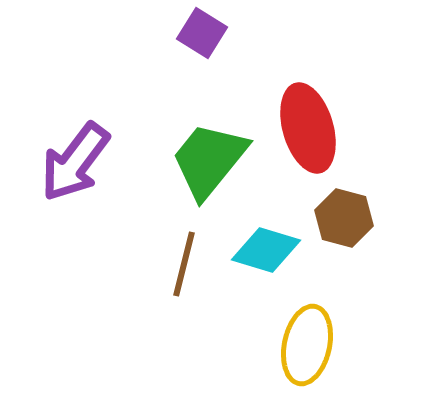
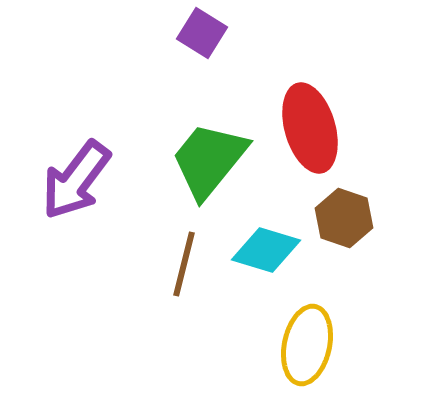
red ellipse: moved 2 px right
purple arrow: moved 1 px right, 18 px down
brown hexagon: rotated 4 degrees clockwise
